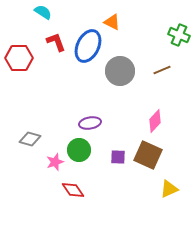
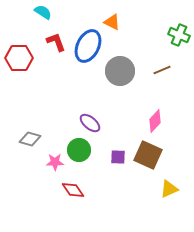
purple ellipse: rotated 50 degrees clockwise
pink star: rotated 18 degrees clockwise
